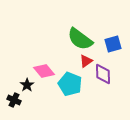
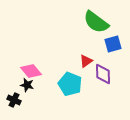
green semicircle: moved 16 px right, 17 px up
pink diamond: moved 13 px left
black star: rotated 24 degrees counterclockwise
